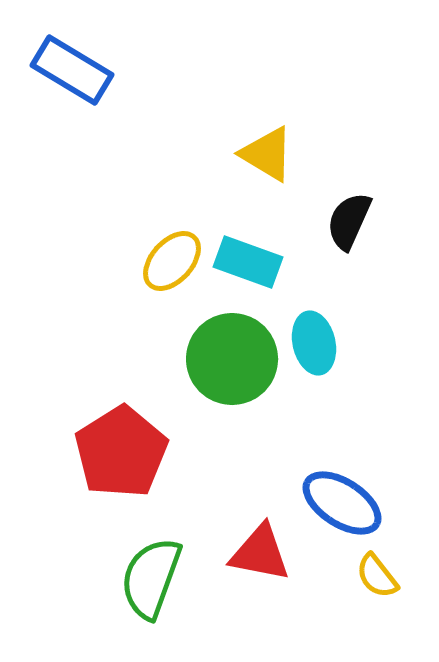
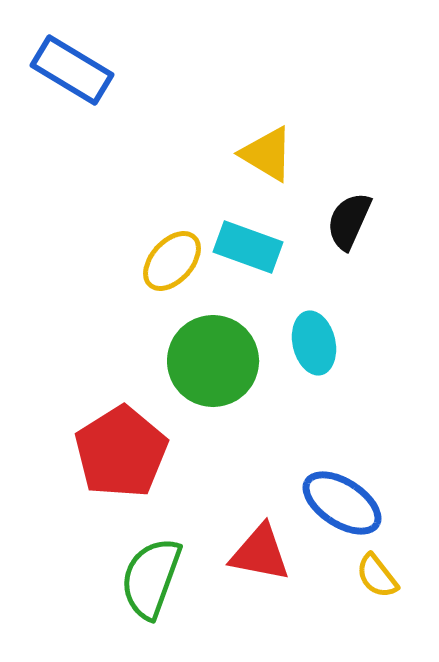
cyan rectangle: moved 15 px up
green circle: moved 19 px left, 2 px down
